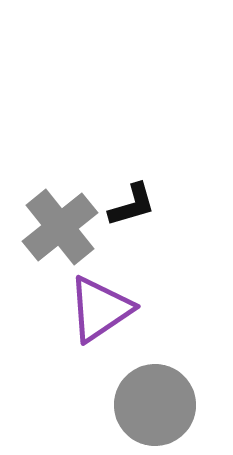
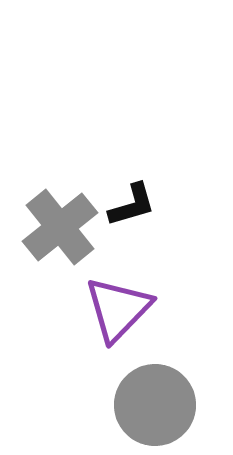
purple triangle: moved 18 px right; rotated 12 degrees counterclockwise
